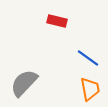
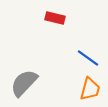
red rectangle: moved 2 px left, 3 px up
orange trapezoid: rotated 25 degrees clockwise
